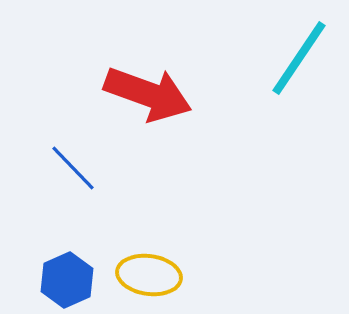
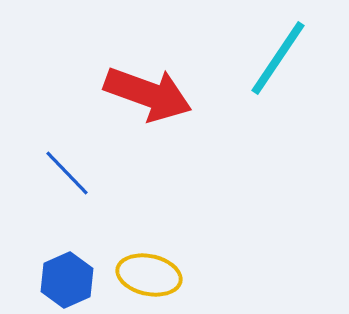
cyan line: moved 21 px left
blue line: moved 6 px left, 5 px down
yellow ellipse: rotated 4 degrees clockwise
